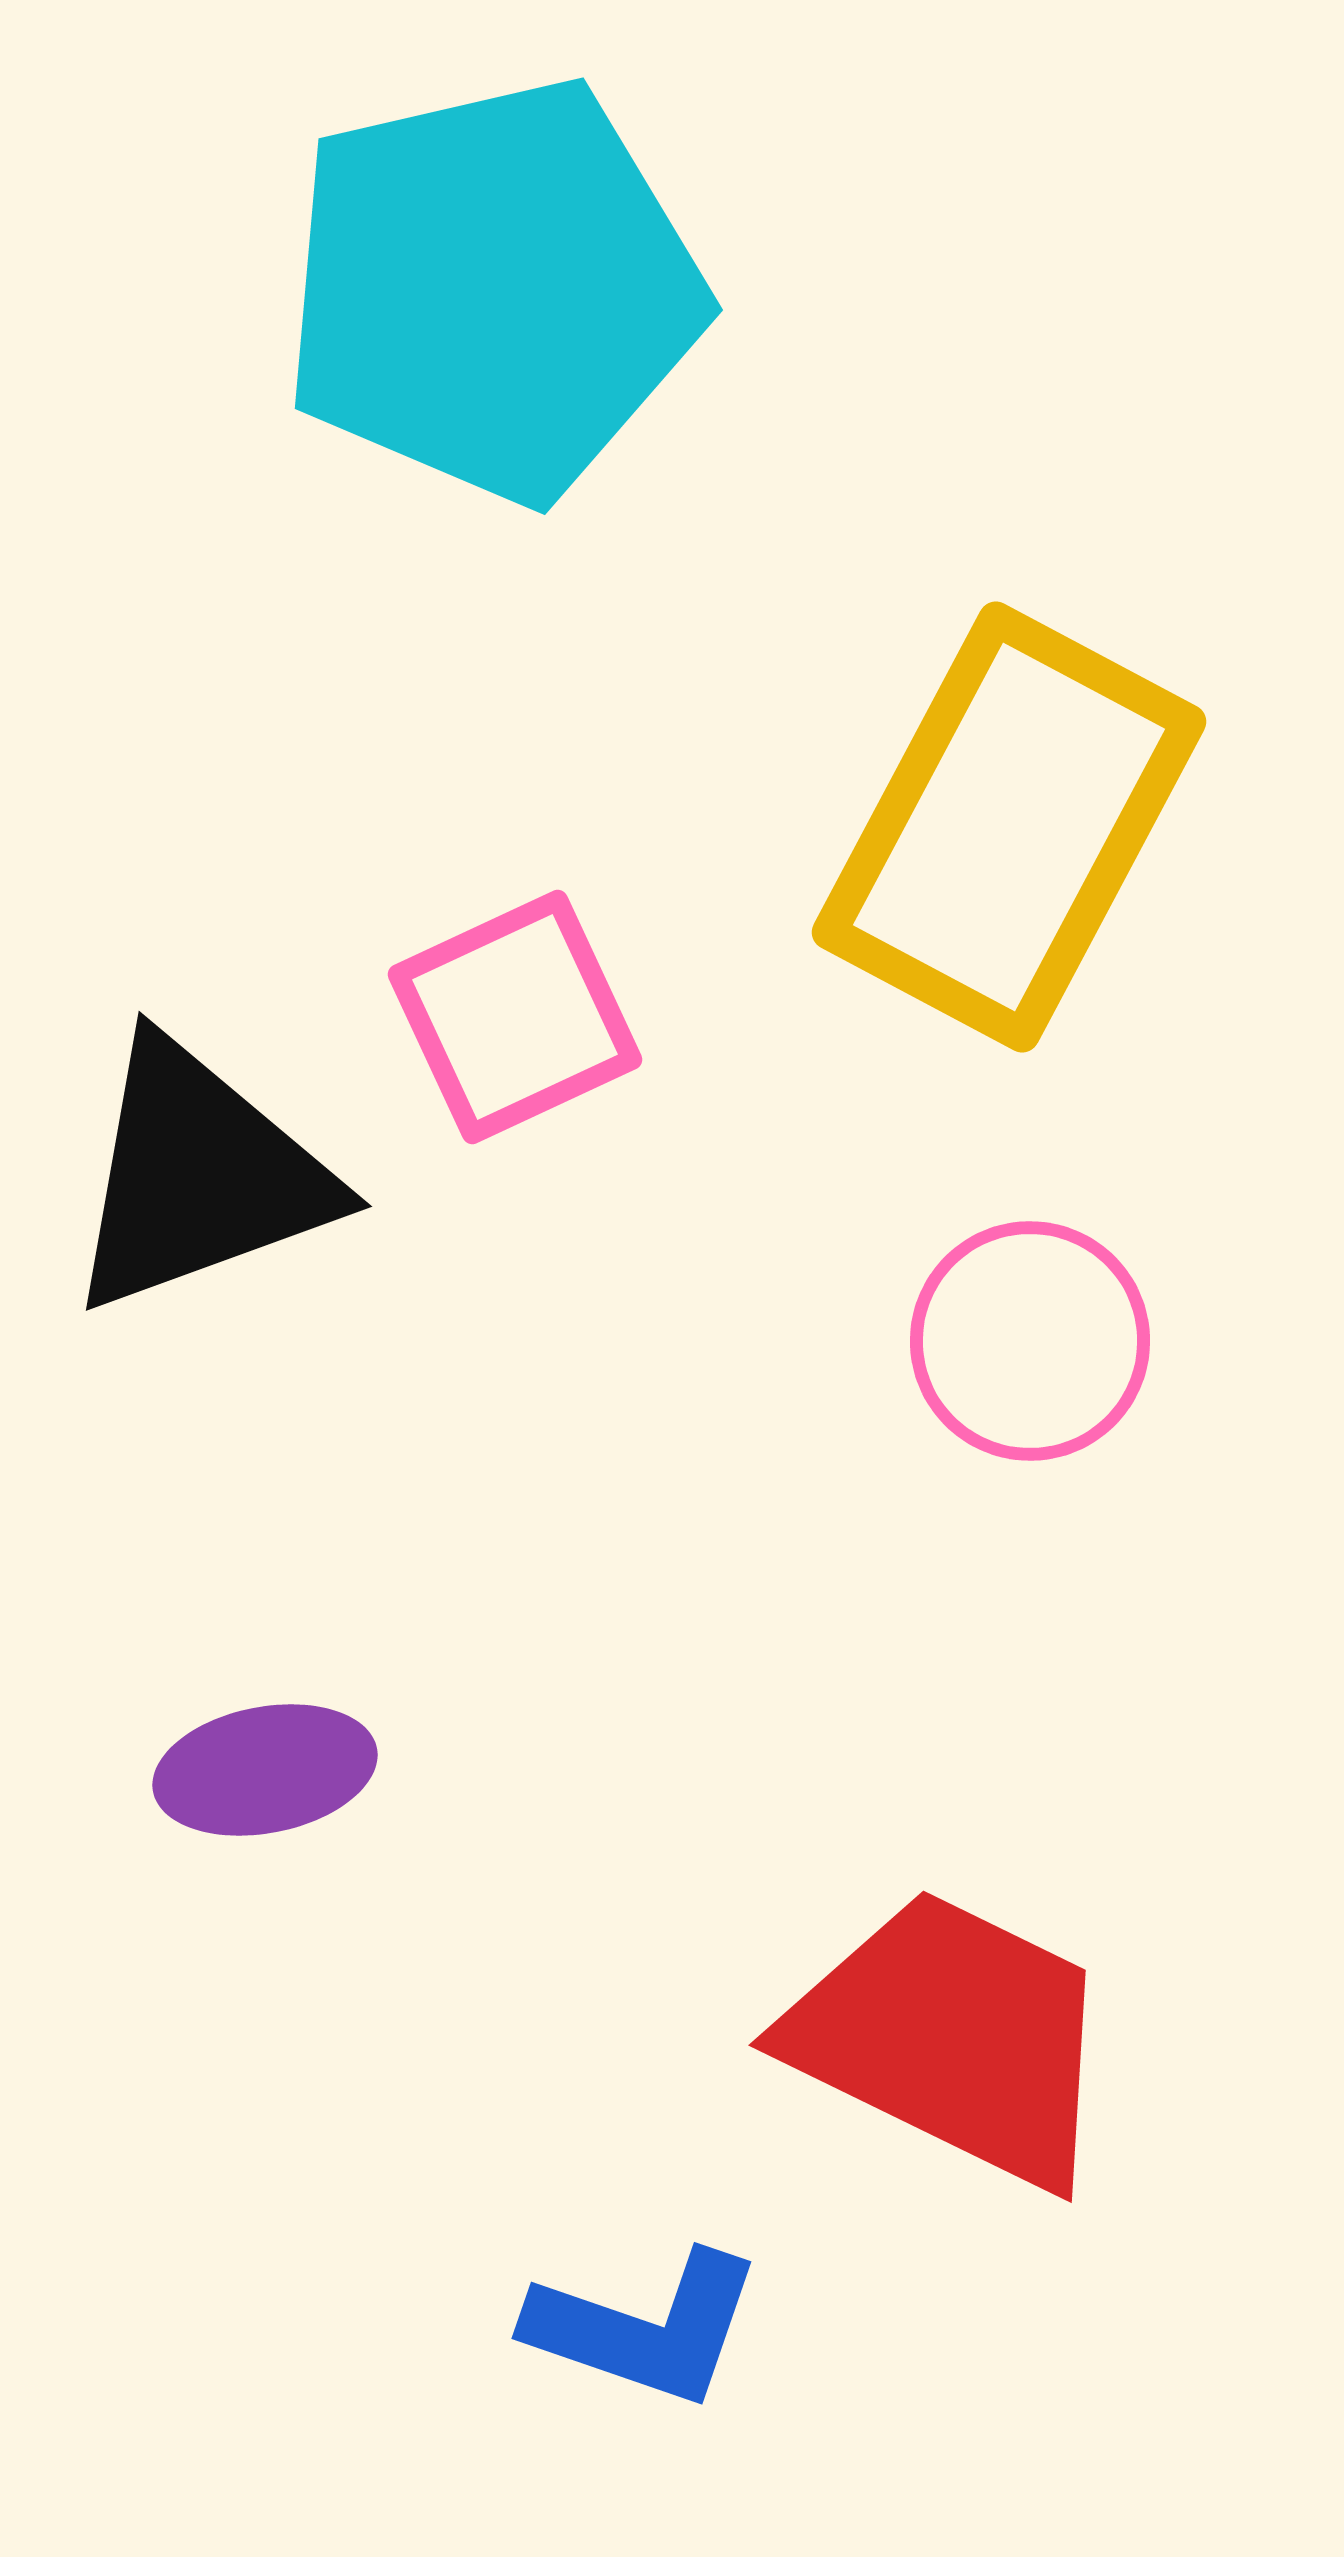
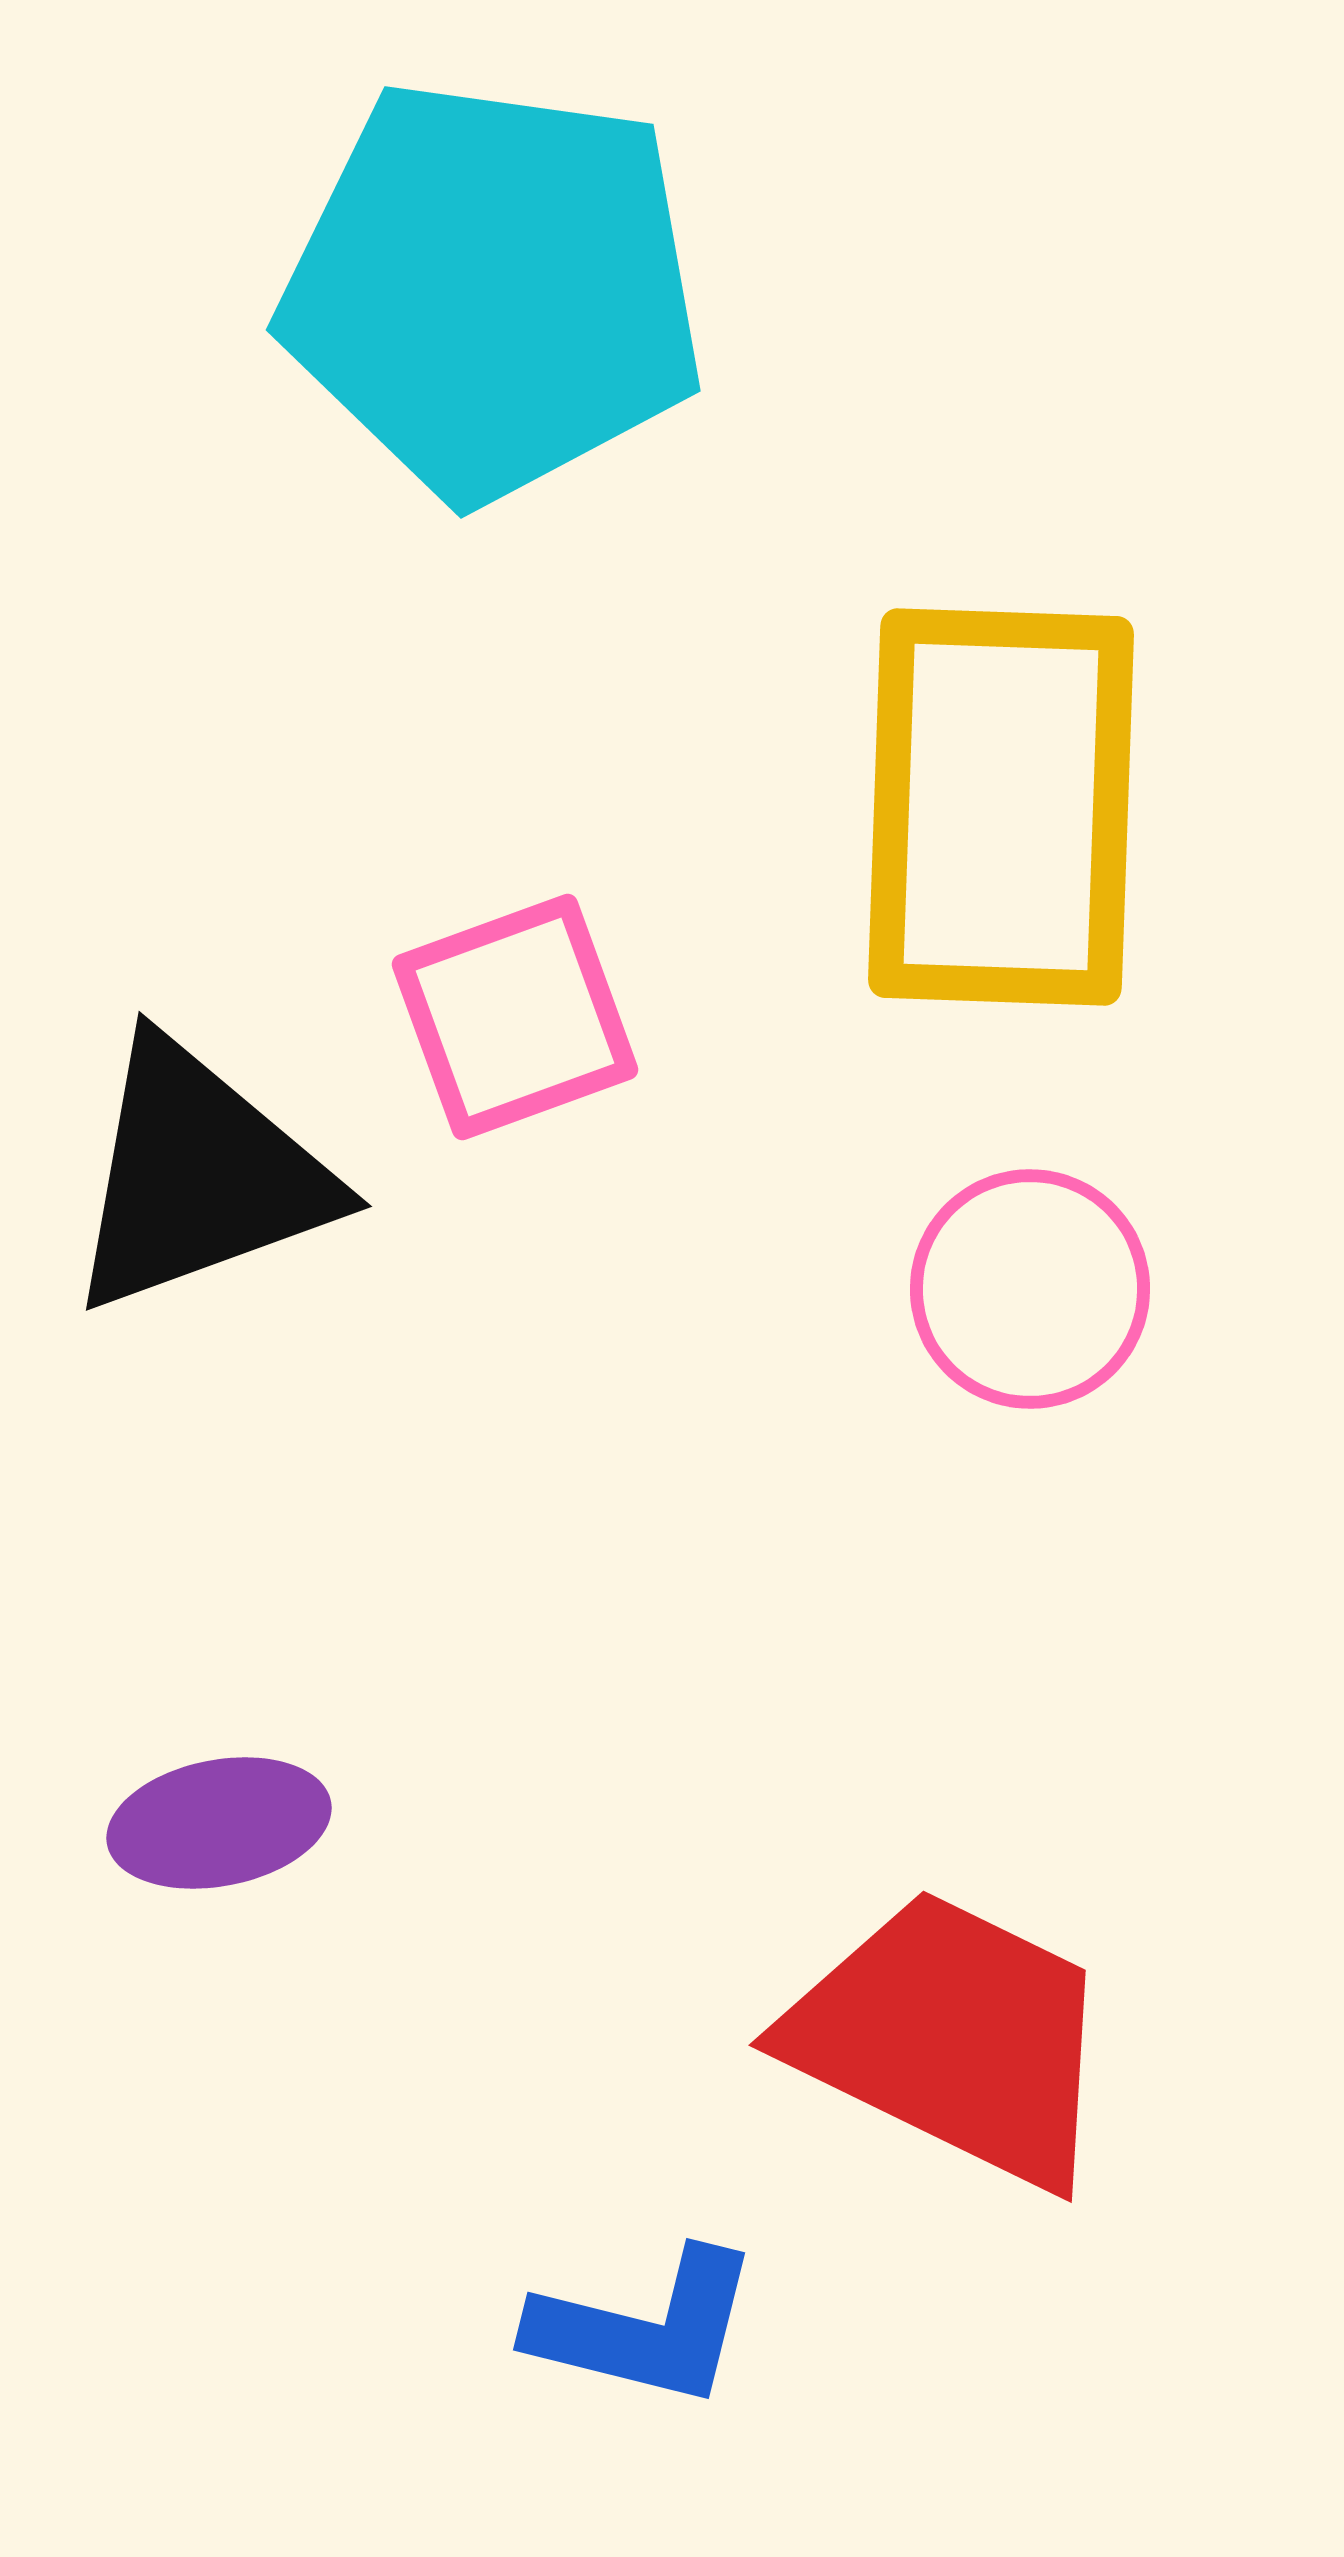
cyan pentagon: rotated 21 degrees clockwise
yellow rectangle: moved 8 px left, 20 px up; rotated 26 degrees counterclockwise
pink square: rotated 5 degrees clockwise
pink circle: moved 52 px up
purple ellipse: moved 46 px left, 53 px down
blue L-shape: rotated 5 degrees counterclockwise
